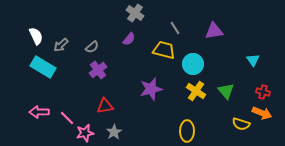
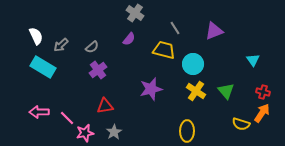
purple triangle: rotated 12 degrees counterclockwise
orange arrow: rotated 78 degrees counterclockwise
